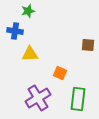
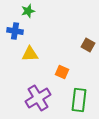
brown square: rotated 24 degrees clockwise
orange square: moved 2 px right, 1 px up
green rectangle: moved 1 px right, 1 px down
